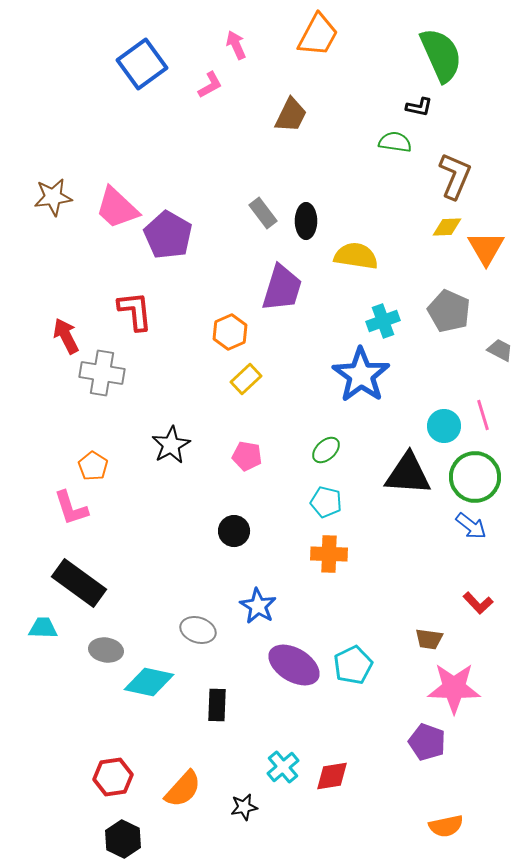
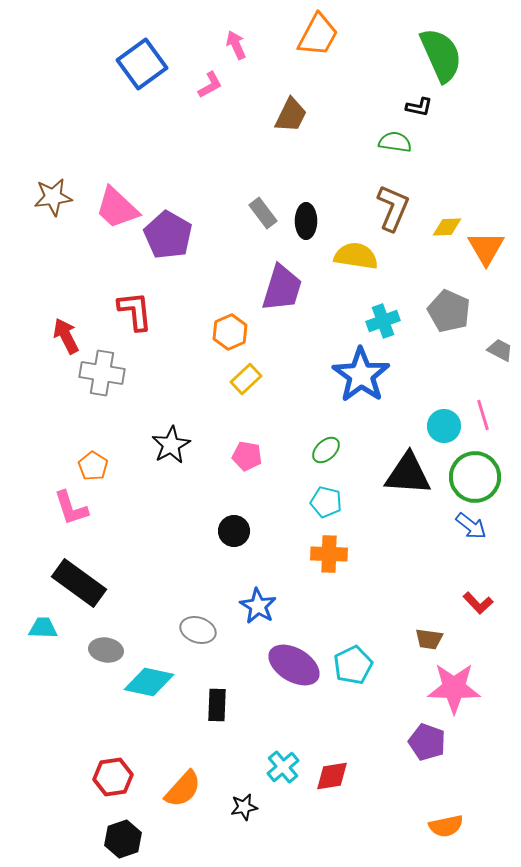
brown L-shape at (455, 176): moved 62 px left, 32 px down
black hexagon at (123, 839): rotated 15 degrees clockwise
